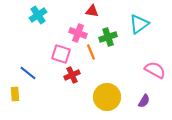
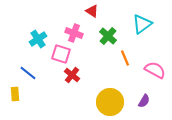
red triangle: rotated 24 degrees clockwise
cyan cross: moved 24 px down
cyan triangle: moved 3 px right
pink cross: moved 4 px left
green cross: moved 1 px up; rotated 30 degrees counterclockwise
orange line: moved 34 px right, 6 px down
red cross: rotated 28 degrees counterclockwise
yellow circle: moved 3 px right, 5 px down
